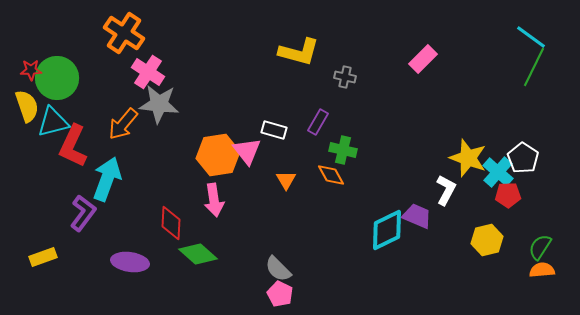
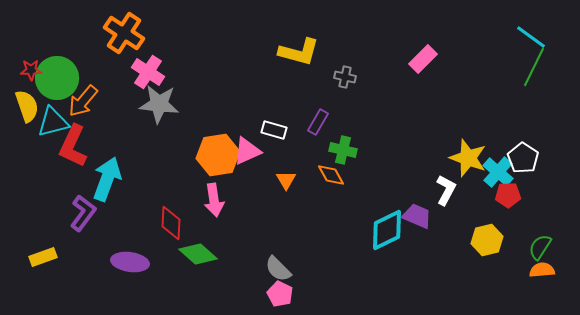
orange arrow: moved 40 px left, 23 px up
pink triangle: rotated 44 degrees clockwise
